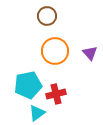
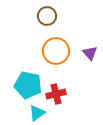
orange circle: moved 1 px right
cyan pentagon: rotated 24 degrees clockwise
